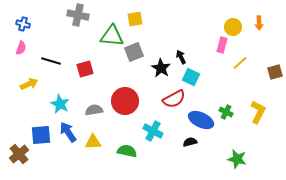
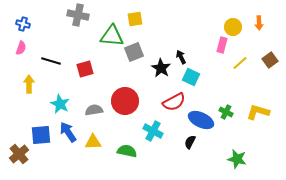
brown square: moved 5 px left, 12 px up; rotated 21 degrees counterclockwise
yellow arrow: rotated 66 degrees counterclockwise
red semicircle: moved 3 px down
yellow L-shape: rotated 100 degrees counterclockwise
black semicircle: rotated 48 degrees counterclockwise
